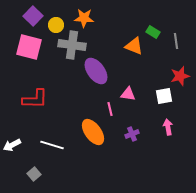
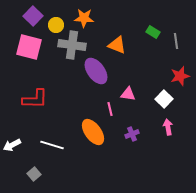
orange triangle: moved 17 px left, 1 px up
white square: moved 3 px down; rotated 36 degrees counterclockwise
